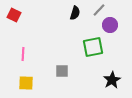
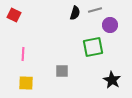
gray line: moved 4 px left; rotated 32 degrees clockwise
black star: rotated 12 degrees counterclockwise
